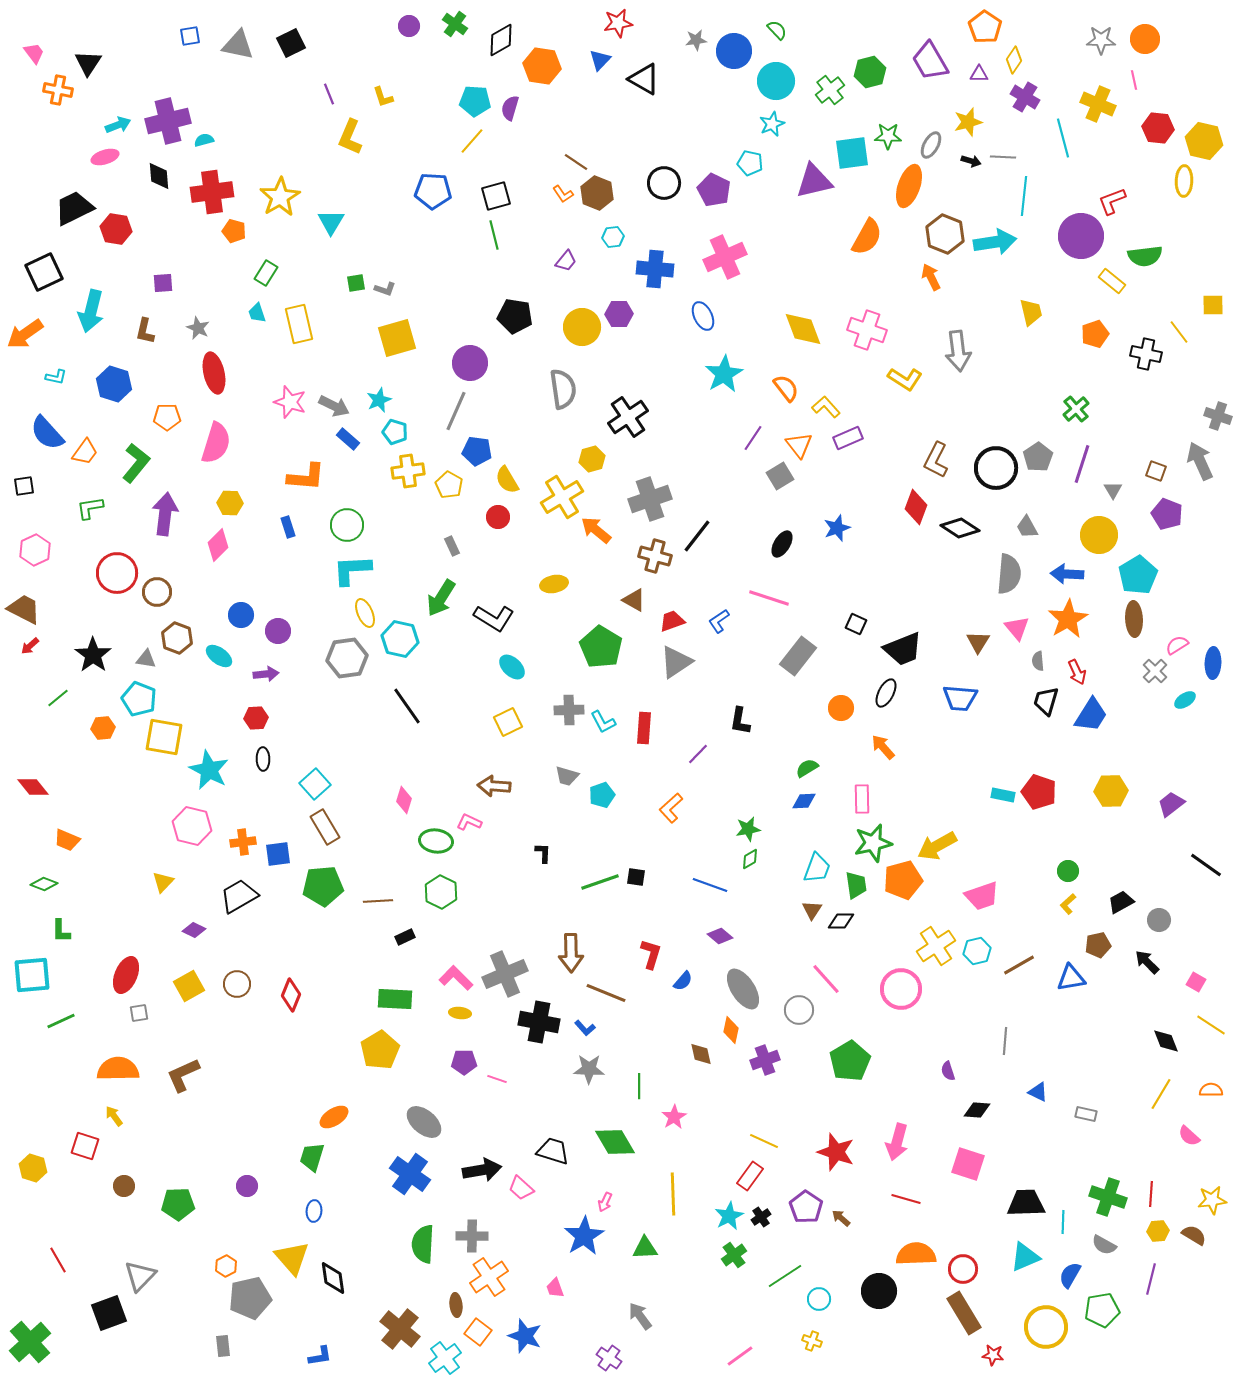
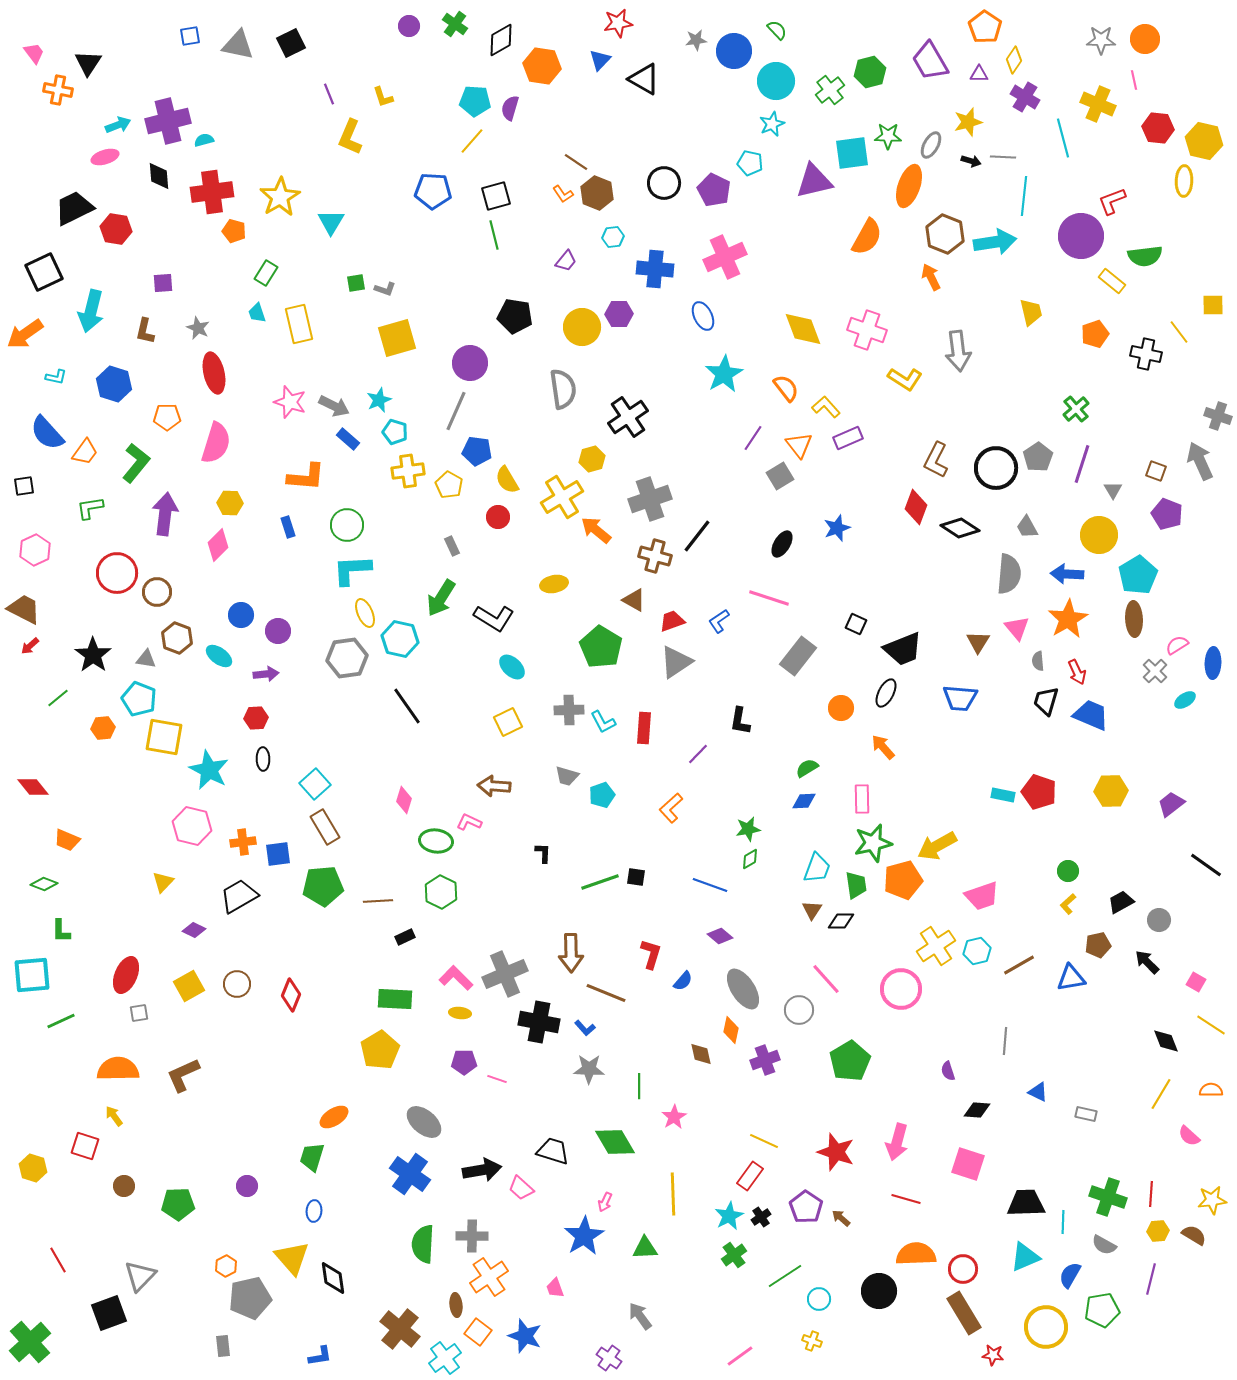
blue trapezoid at (1091, 715): rotated 99 degrees counterclockwise
